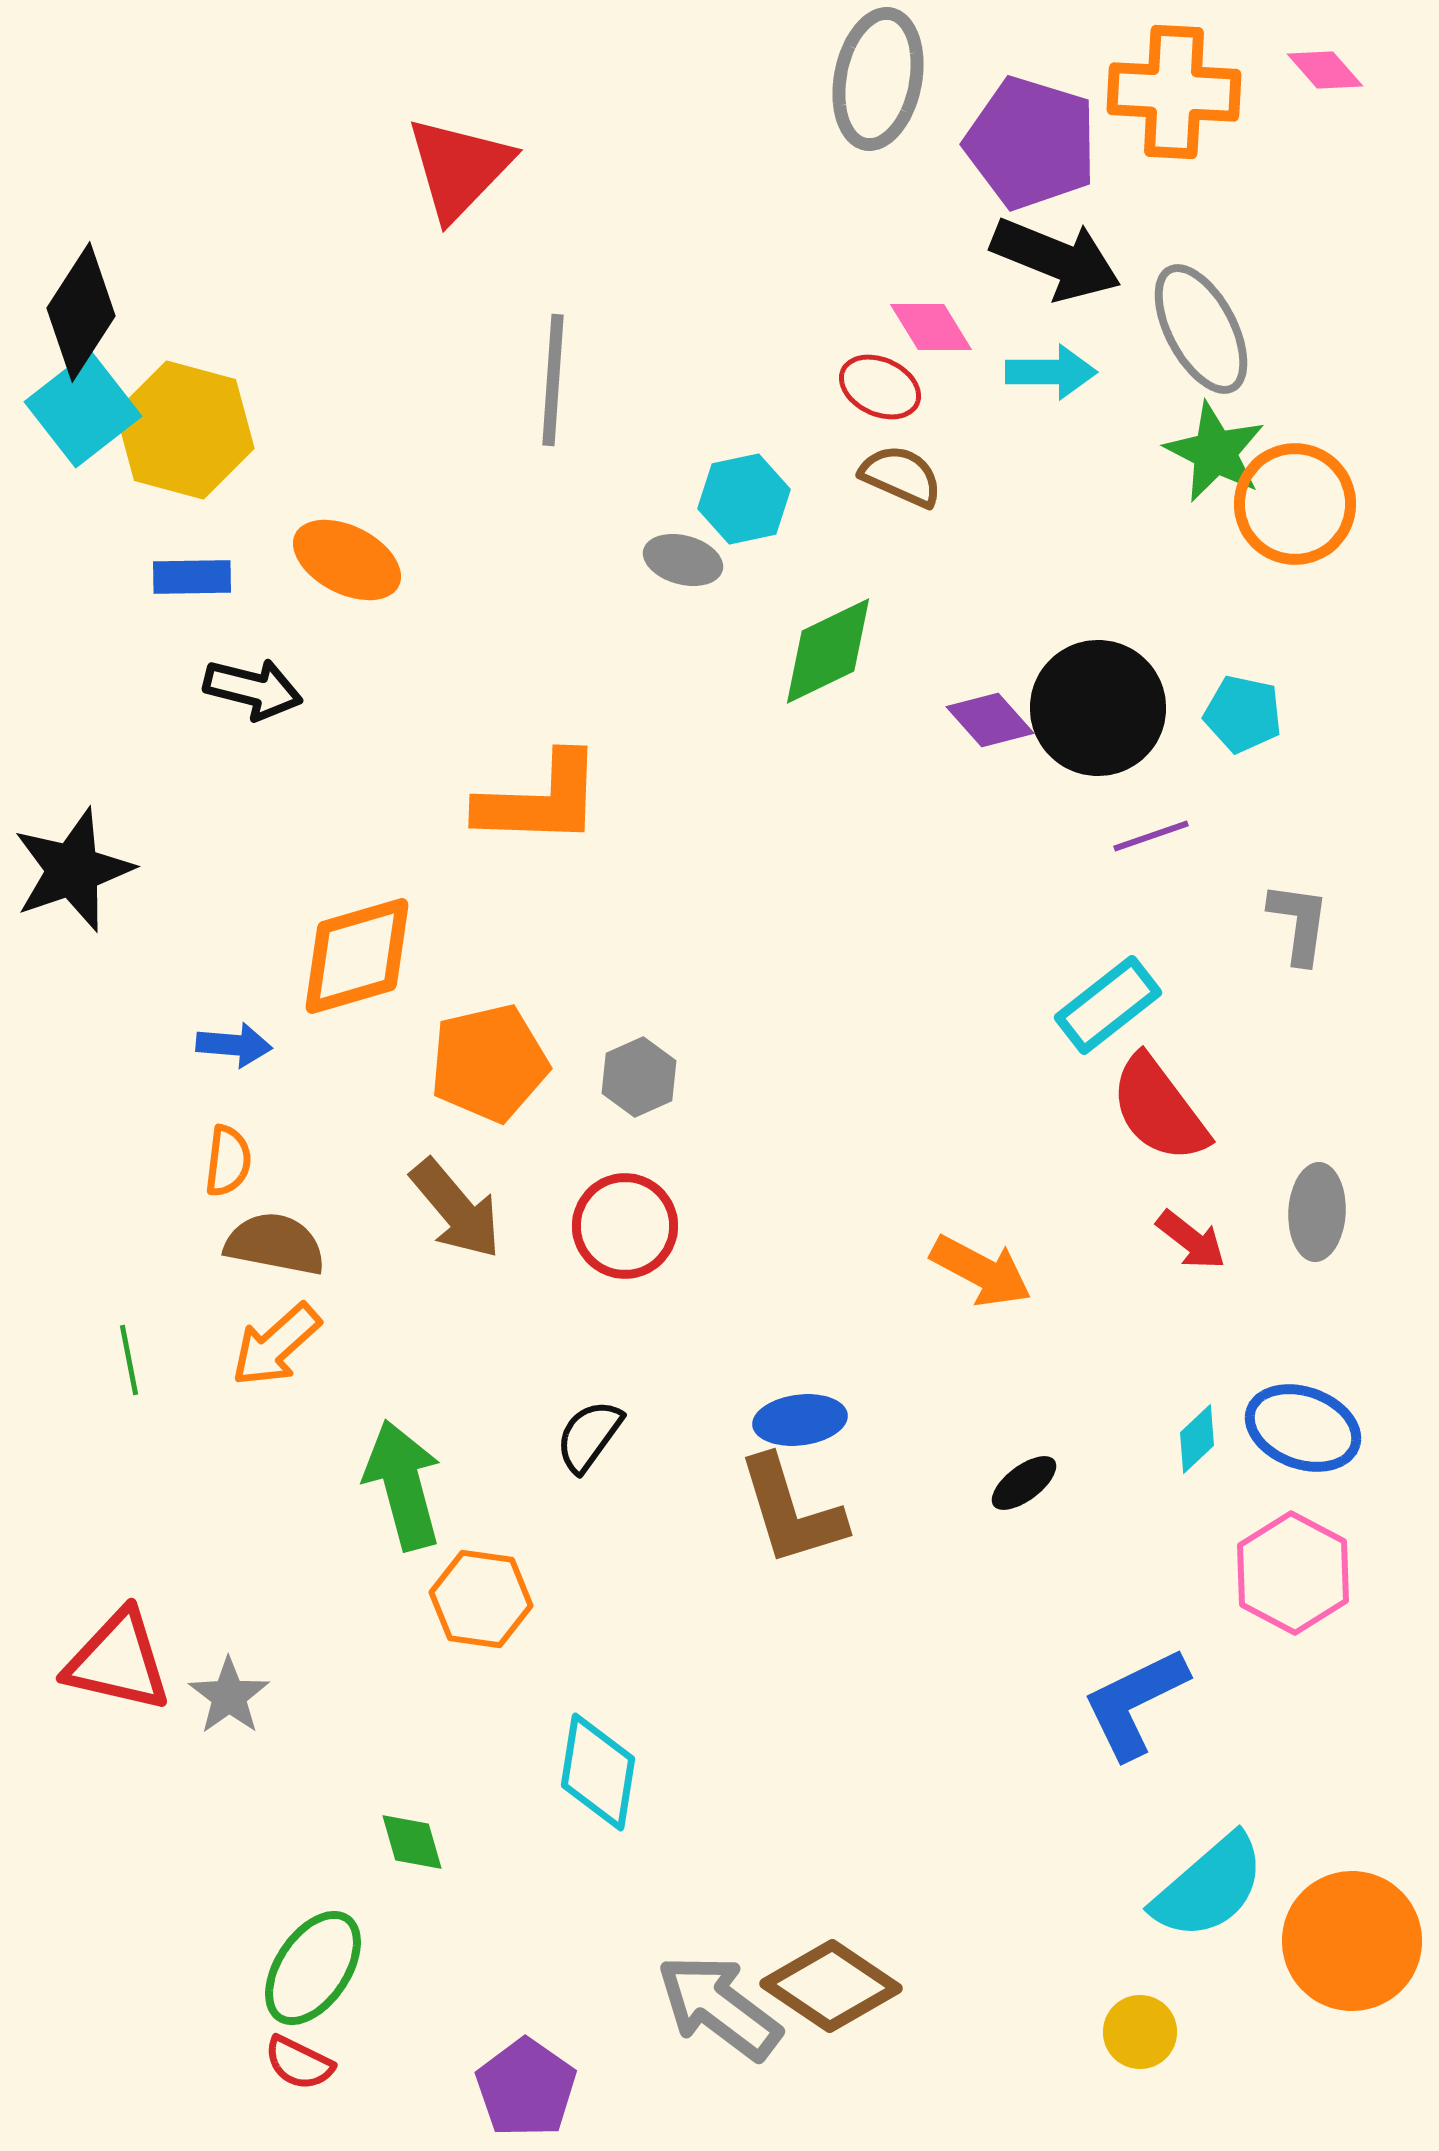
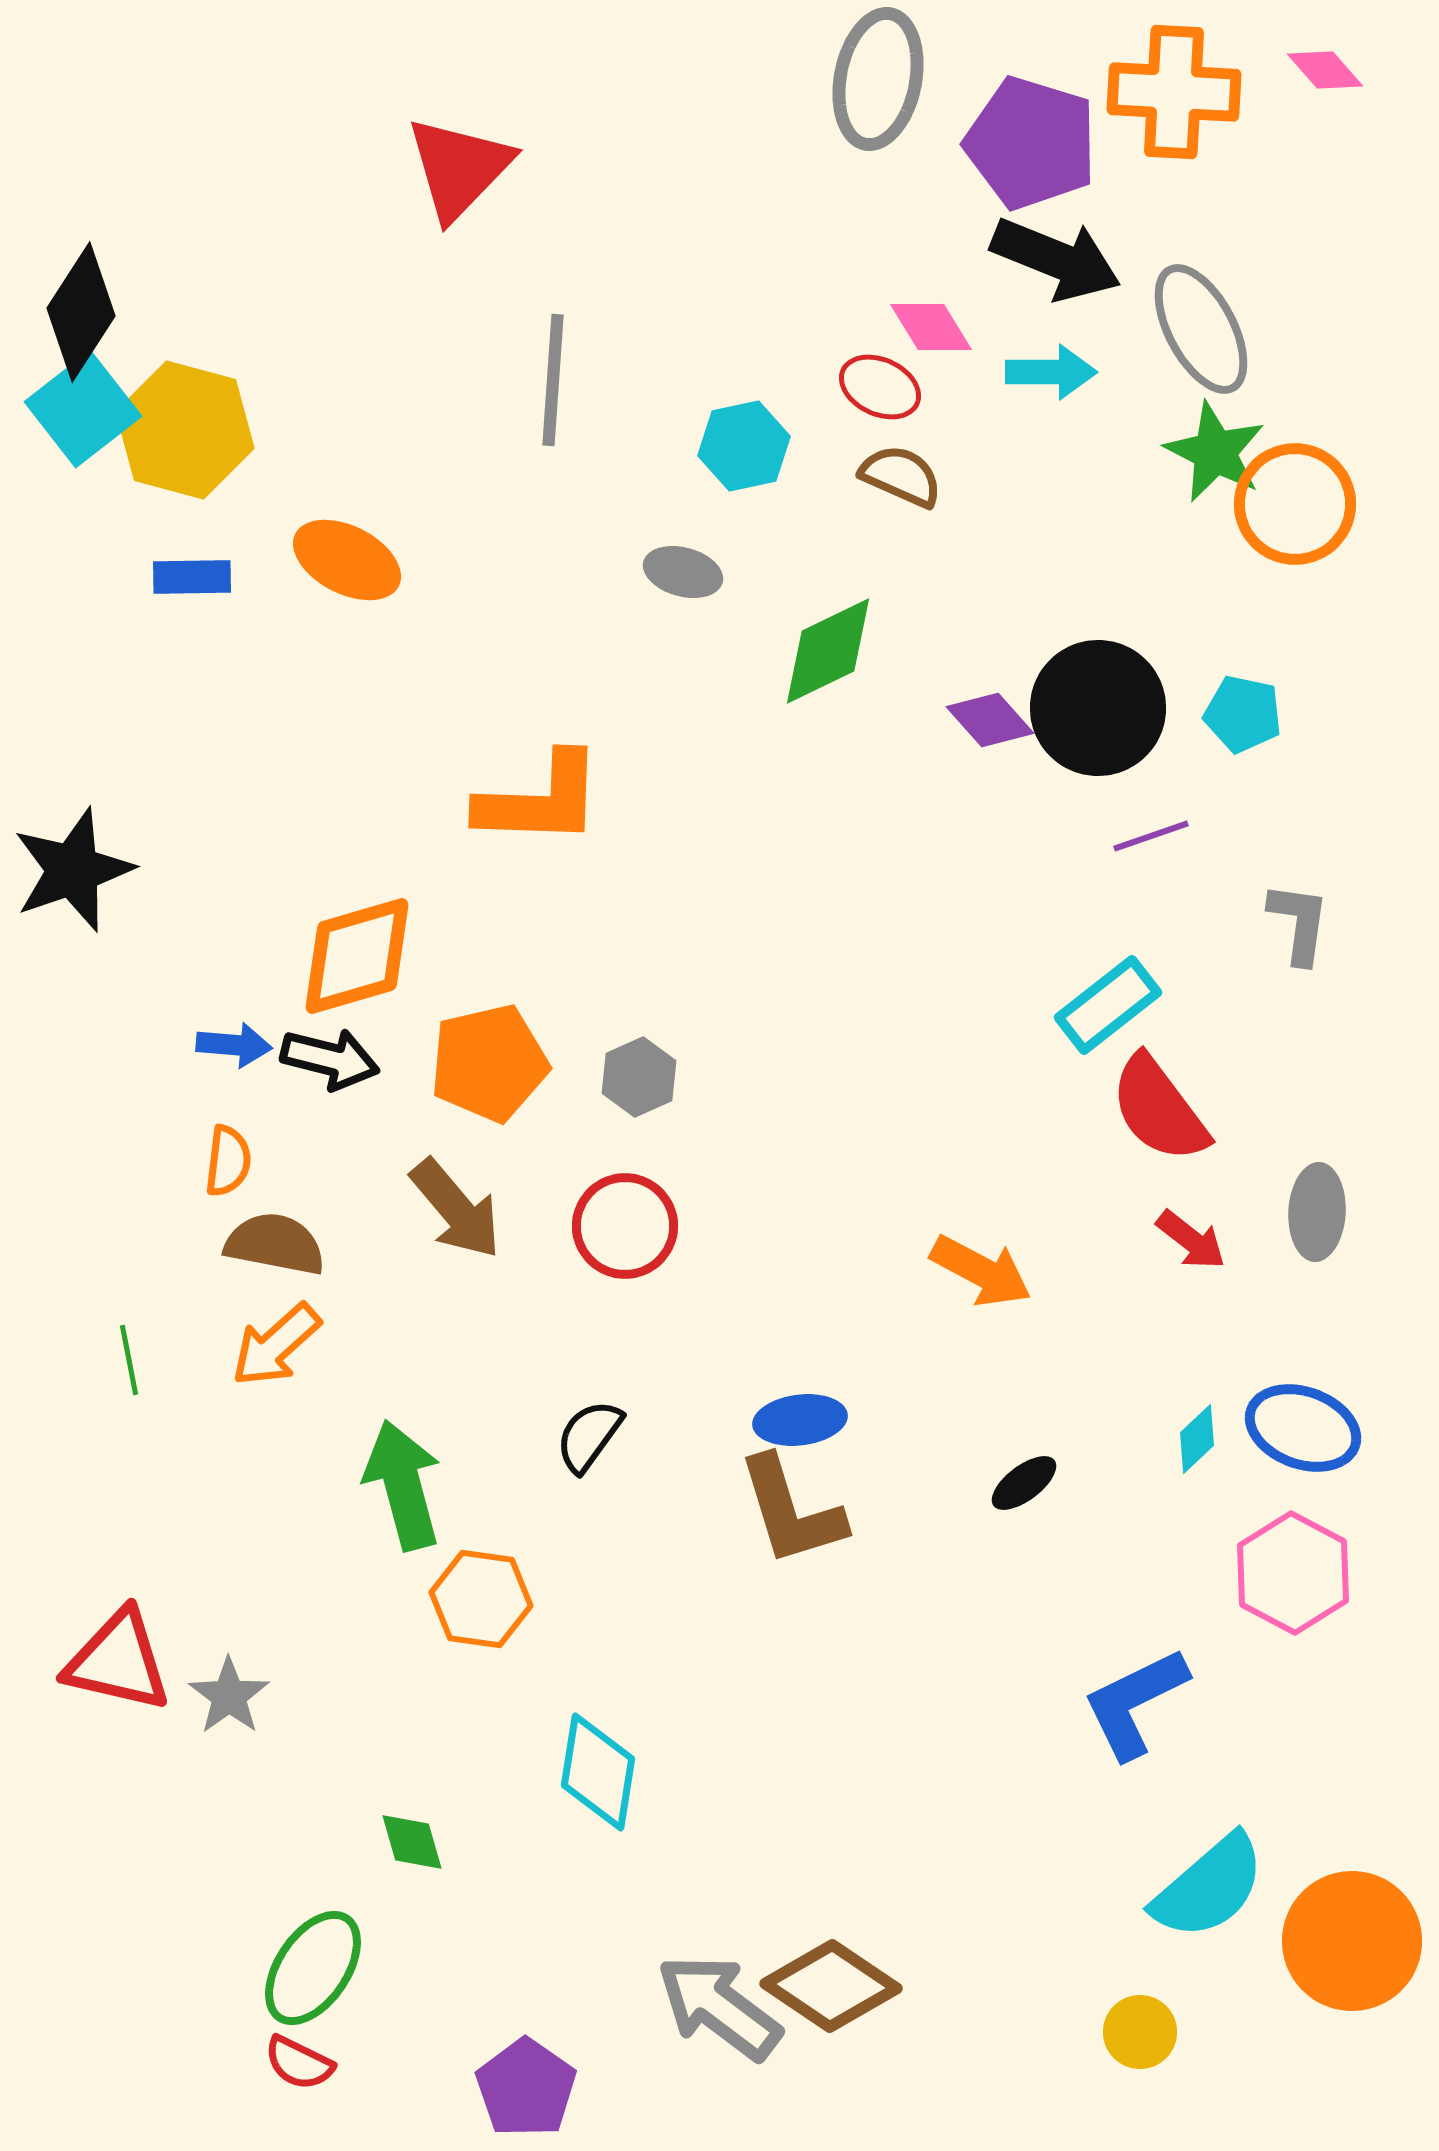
cyan hexagon at (744, 499): moved 53 px up
gray ellipse at (683, 560): moved 12 px down
black arrow at (253, 689): moved 77 px right, 370 px down
